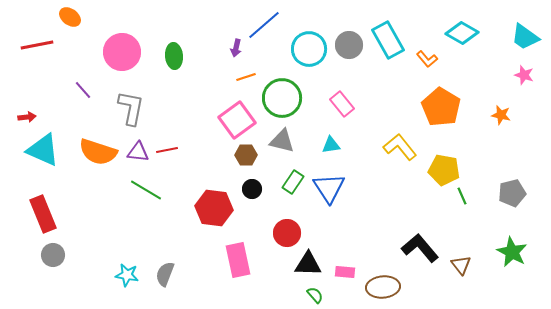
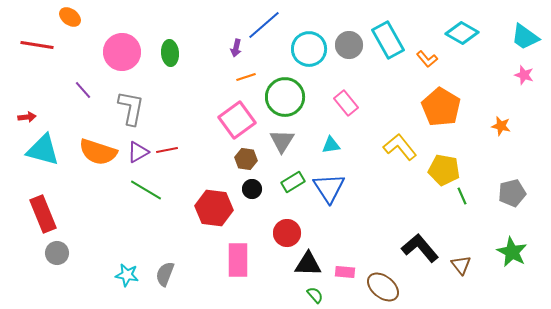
red line at (37, 45): rotated 20 degrees clockwise
green ellipse at (174, 56): moved 4 px left, 3 px up
green circle at (282, 98): moved 3 px right, 1 px up
pink rectangle at (342, 104): moved 4 px right, 1 px up
orange star at (501, 115): moved 11 px down
gray triangle at (282, 141): rotated 48 degrees clockwise
cyan triangle at (43, 150): rotated 9 degrees counterclockwise
purple triangle at (138, 152): rotated 35 degrees counterclockwise
brown hexagon at (246, 155): moved 4 px down; rotated 10 degrees clockwise
green rectangle at (293, 182): rotated 25 degrees clockwise
gray circle at (53, 255): moved 4 px right, 2 px up
pink rectangle at (238, 260): rotated 12 degrees clockwise
brown ellipse at (383, 287): rotated 44 degrees clockwise
